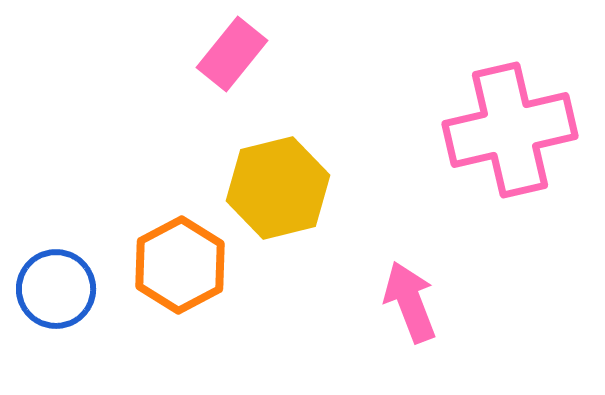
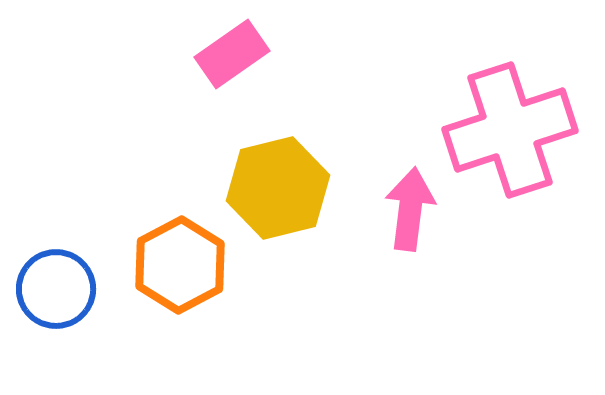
pink rectangle: rotated 16 degrees clockwise
pink cross: rotated 5 degrees counterclockwise
pink arrow: moved 93 px up; rotated 28 degrees clockwise
